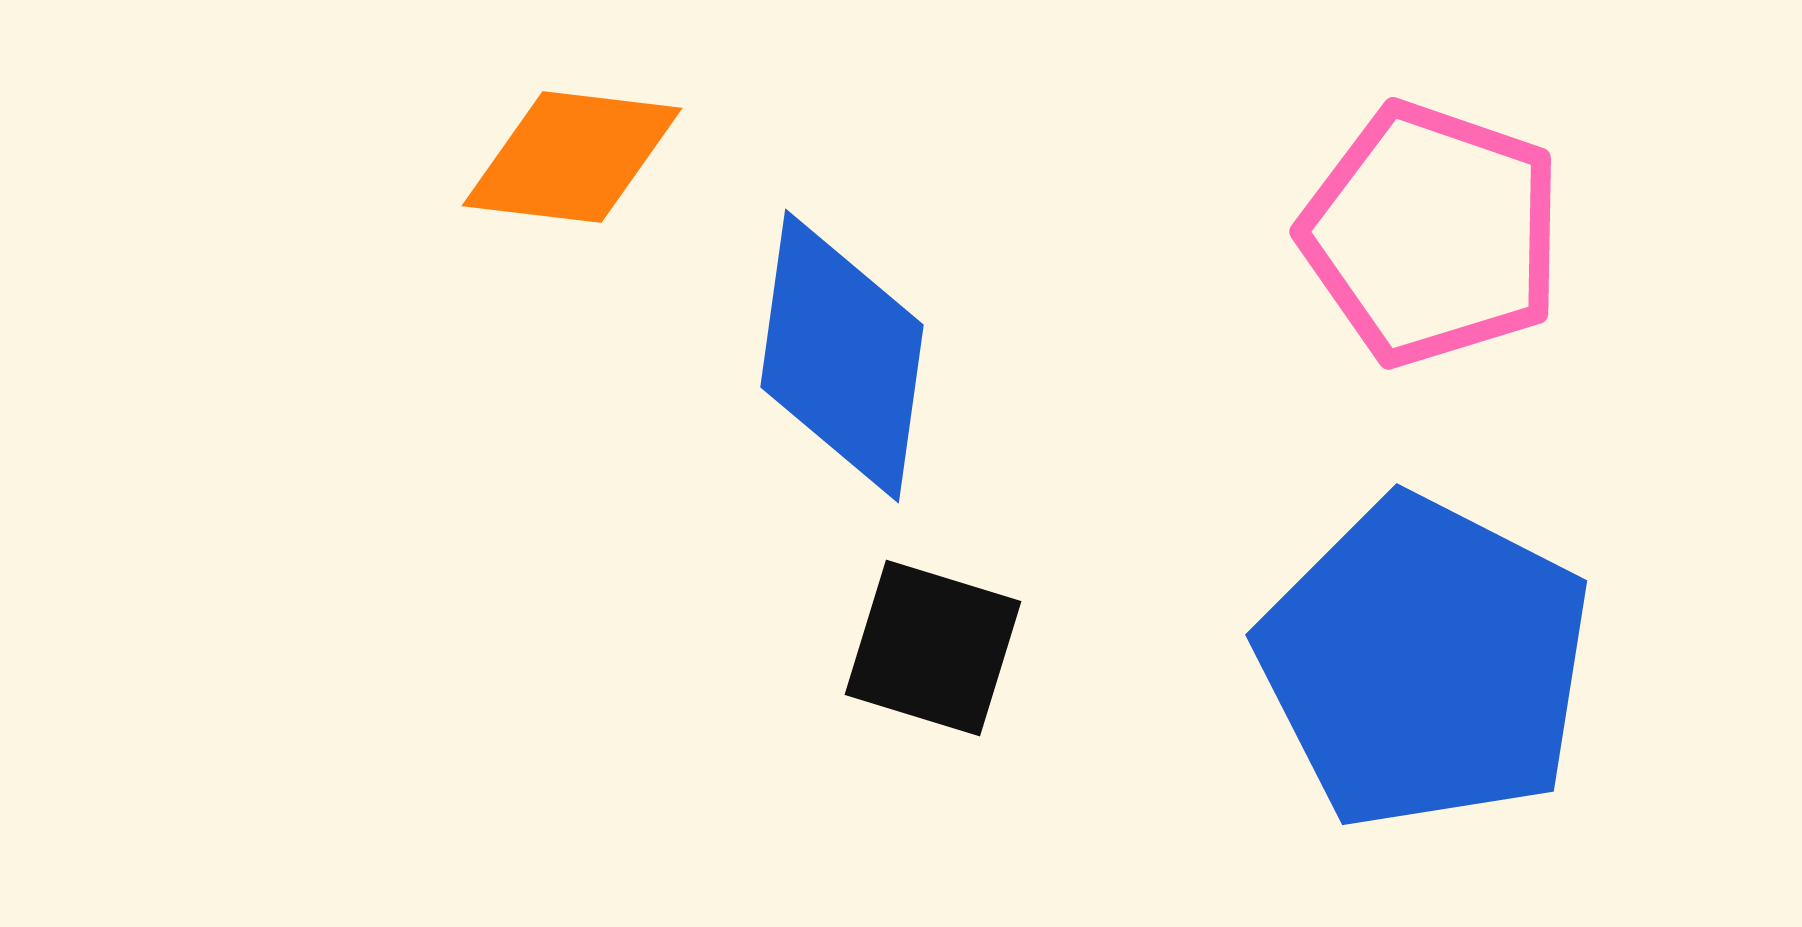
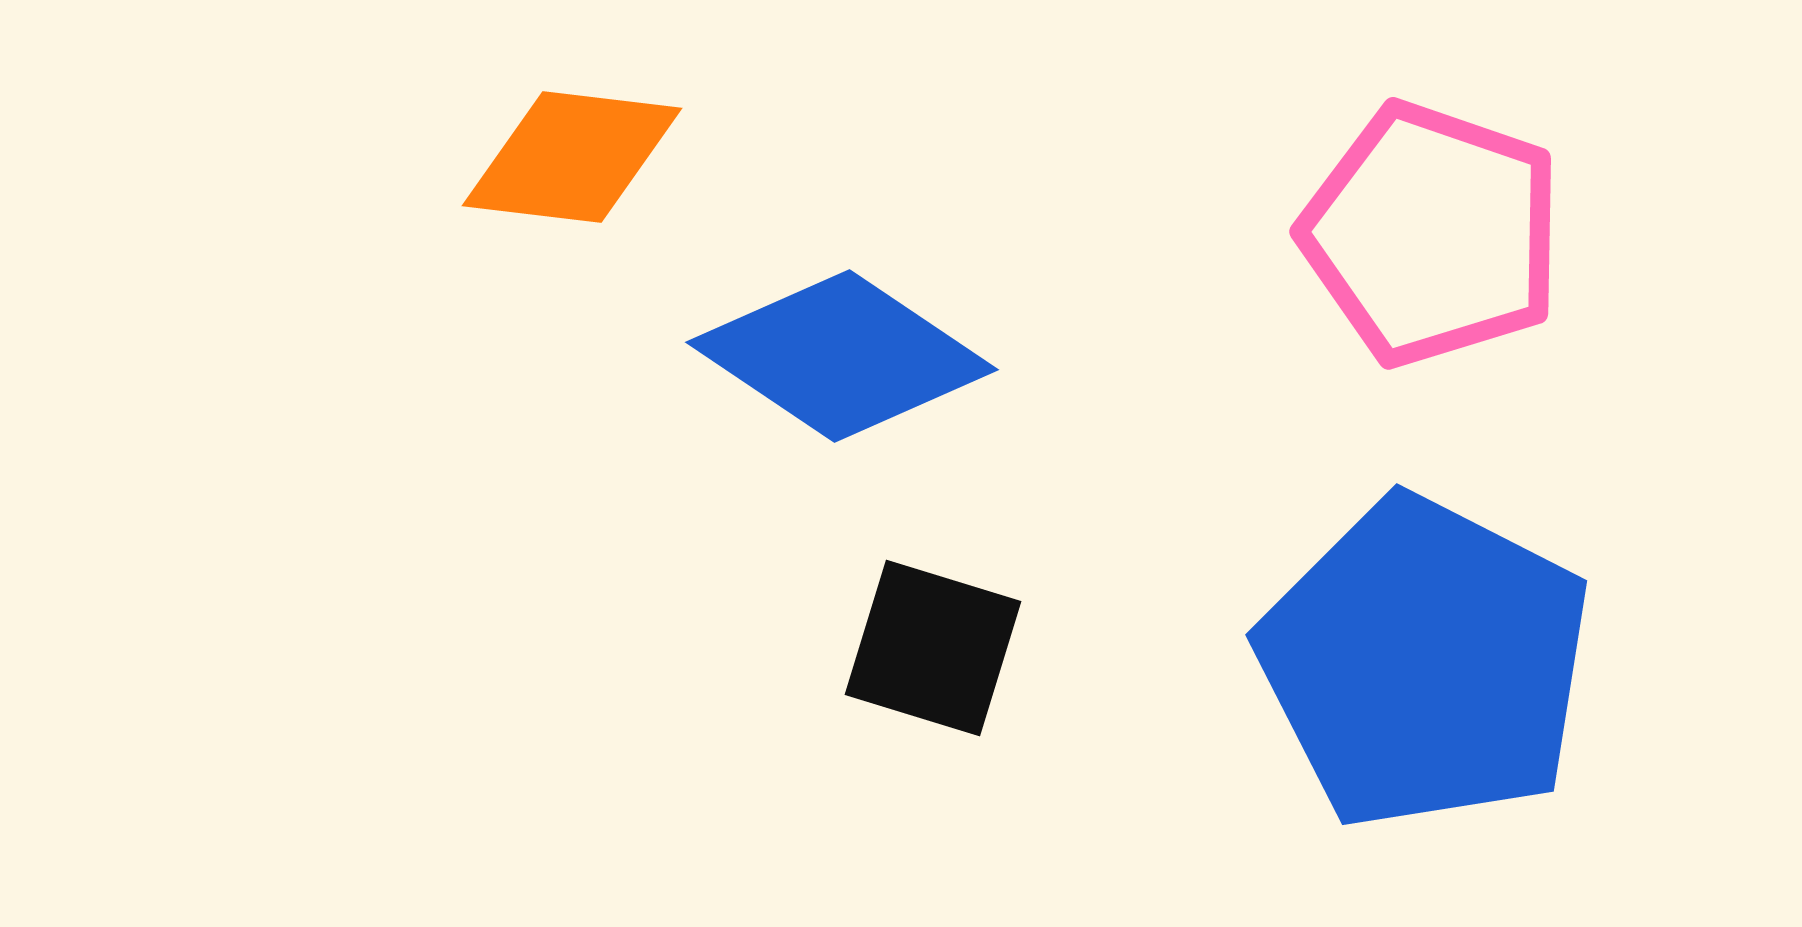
blue diamond: rotated 64 degrees counterclockwise
